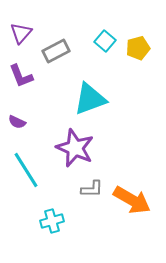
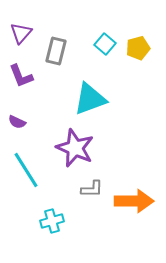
cyan square: moved 3 px down
gray rectangle: rotated 48 degrees counterclockwise
orange arrow: moved 2 px right, 1 px down; rotated 30 degrees counterclockwise
